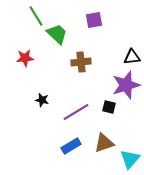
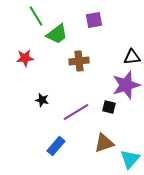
green trapezoid: rotated 100 degrees clockwise
brown cross: moved 2 px left, 1 px up
blue rectangle: moved 15 px left; rotated 18 degrees counterclockwise
